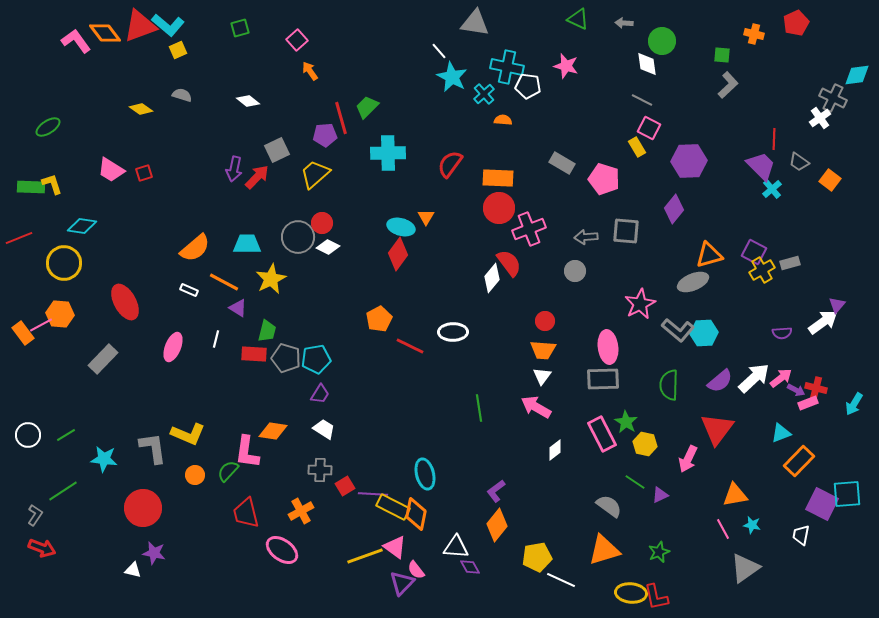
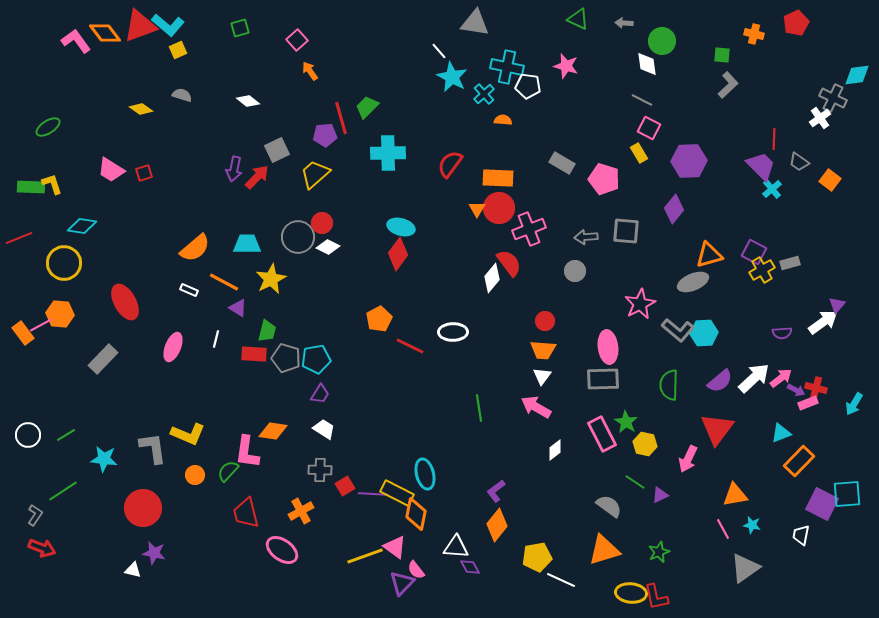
yellow rectangle at (637, 147): moved 2 px right, 6 px down
orange triangle at (426, 217): moved 51 px right, 8 px up
yellow rectangle at (393, 507): moved 4 px right, 14 px up
